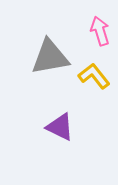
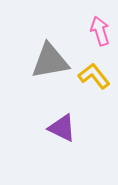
gray triangle: moved 4 px down
purple triangle: moved 2 px right, 1 px down
